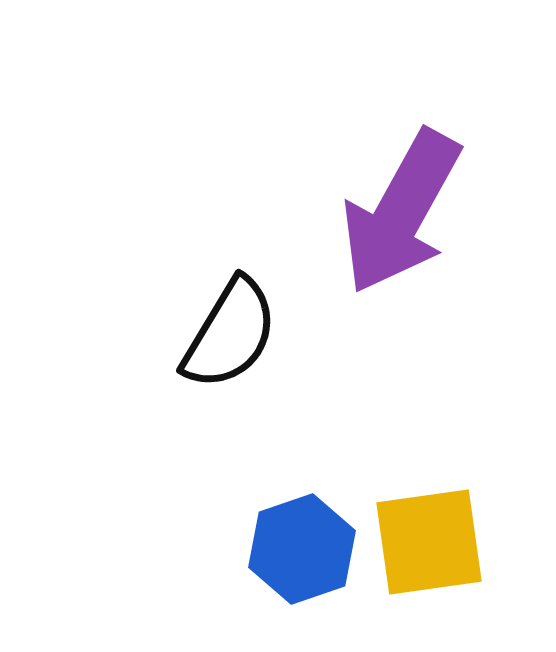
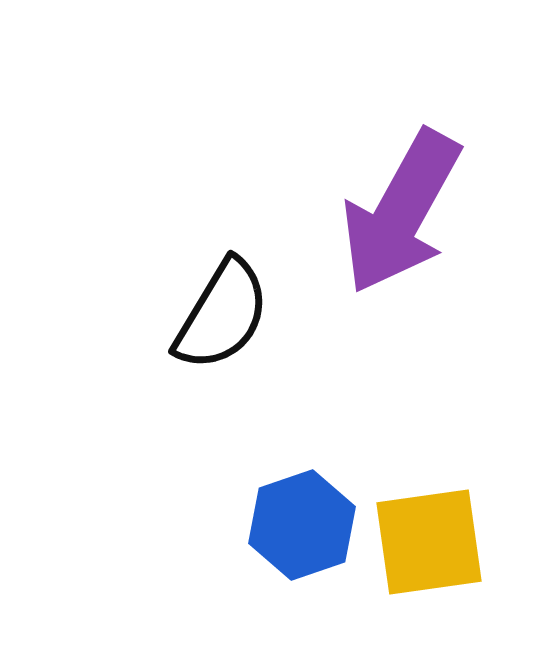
black semicircle: moved 8 px left, 19 px up
blue hexagon: moved 24 px up
